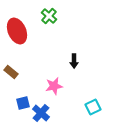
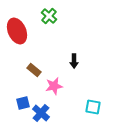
brown rectangle: moved 23 px right, 2 px up
cyan square: rotated 35 degrees clockwise
